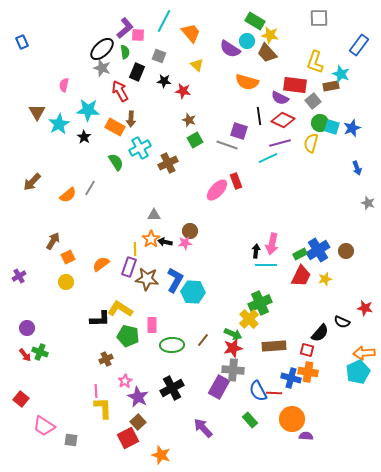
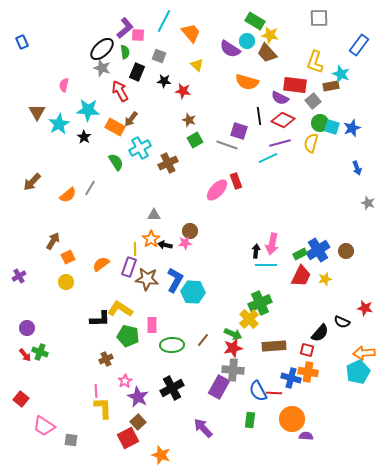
brown arrow at (131, 119): rotated 35 degrees clockwise
black arrow at (165, 242): moved 3 px down
green rectangle at (250, 420): rotated 49 degrees clockwise
